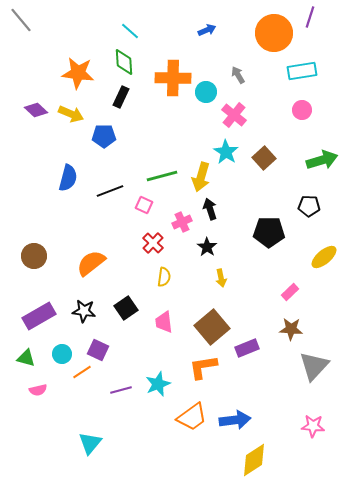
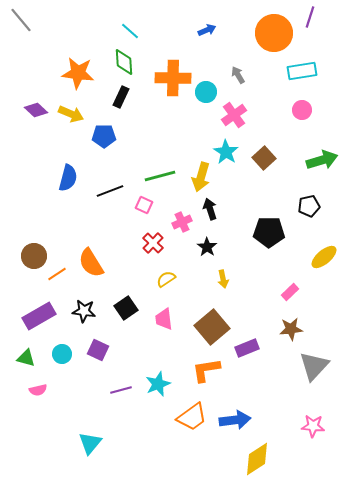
pink cross at (234, 115): rotated 15 degrees clockwise
green line at (162, 176): moved 2 px left
black pentagon at (309, 206): rotated 15 degrees counterclockwise
orange semicircle at (91, 263): rotated 84 degrees counterclockwise
yellow semicircle at (164, 277): moved 2 px right, 2 px down; rotated 132 degrees counterclockwise
yellow arrow at (221, 278): moved 2 px right, 1 px down
pink trapezoid at (164, 322): moved 3 px up
brown star at (291, 329): rotated 10 degrees counterclockwise
orange L-shape at (203, 367): moved 3 px right, 3 px down
orange line at (82, 372): moved 25 px left, 98 px up
yellow diamond at (254, 460): moved 3 px right, 1 px up
